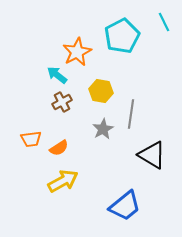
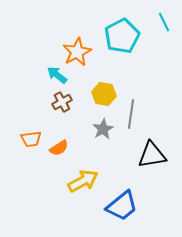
yellow hexagon: moved 3 px right, 3 px down
black triangle: rotated 40 degrees counterclockwise
yellow arrow: moved 20 px right
blue trapezoid: moved 3 px left
